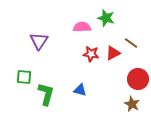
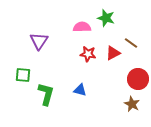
red star: moved 3 px left
green square: moved 1 px left, 2 px up
